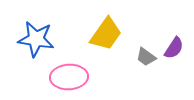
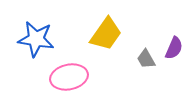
purple semicircle: rotated 10 degrees counterclockwise
gray trapezoid: moved 2 px down; rotated 25 degrees clockwise
pink ellipse: rotated 9 degrees counterclockwise
